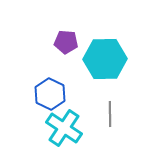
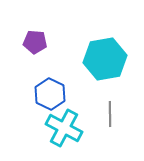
purple pentagon: moved 31 px left
cyan hexagon: rotated 9 degrees counterclockwise
cyan cross: rotated 6 degrees counterclockwise
